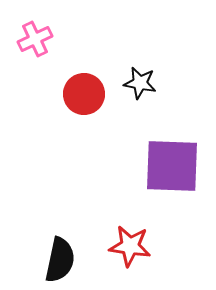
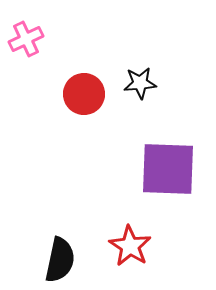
pink cross: moved 9 px left
black star: rotated 16 degrees counterclockwise
purple square: moved 4 px left, 3 px down
red star: rotated 24 degrees clockwise
